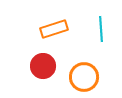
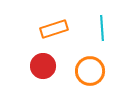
cyan line: moved 1 px right, 1 px up
orange circle: moved 6 px right, 6 px up
